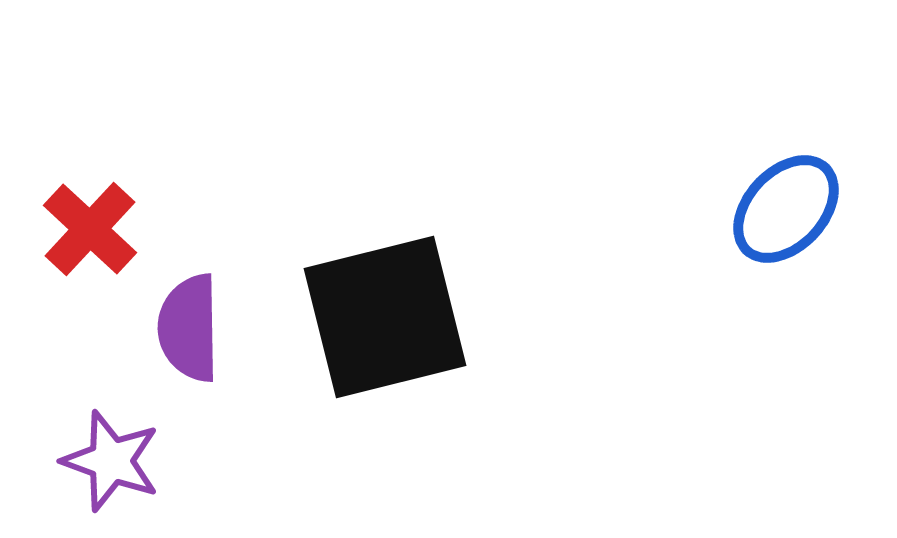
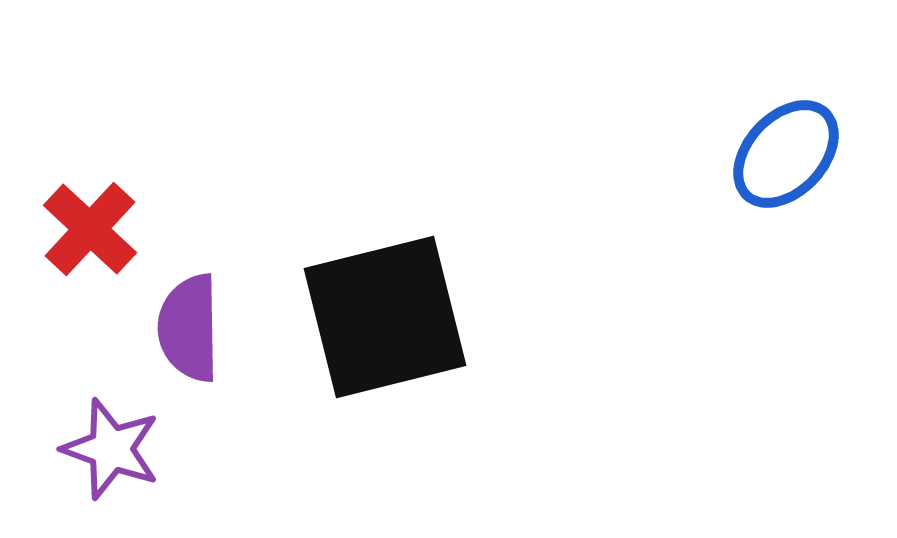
blue ellipse: moved 55 px up
purple star: moved 12 px up
